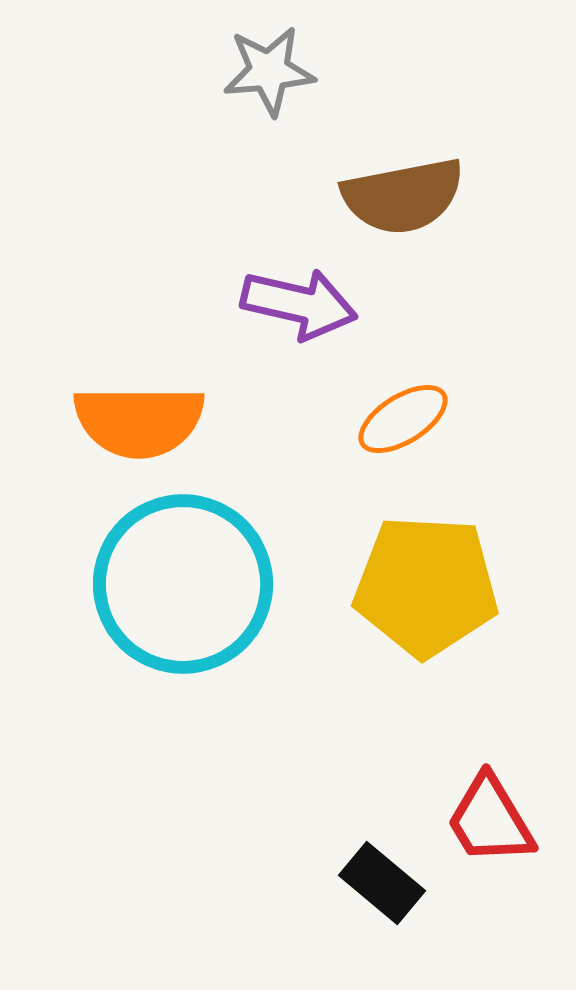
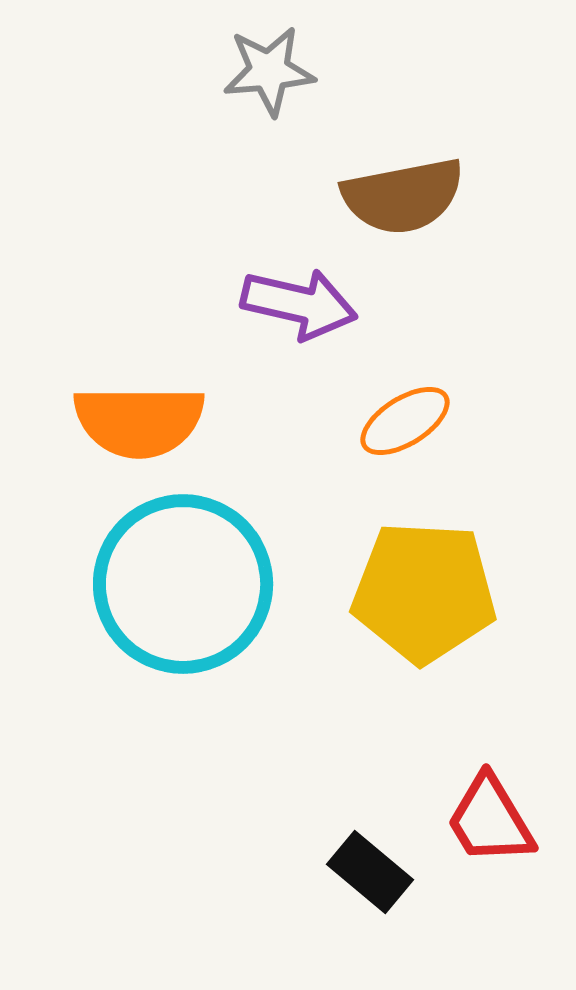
orange ellipse: moved 2 px right, 2 px down
yellow pentagon: moved 2 px left, 6 px down
black rectangle: moved 12 px left, 11 px up
